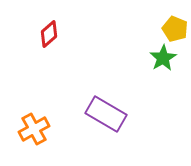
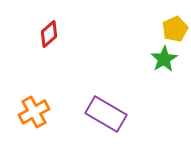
yellow pentagon: rotated 25 degrees clockwise
green star: moved 1 px right, 1 px down
orange cross: moved 17 px up
